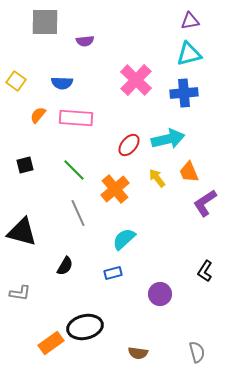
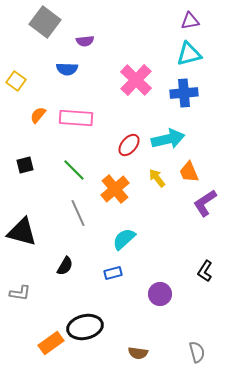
gray square: rotated 36 degrees clockwise
blue semicircle: moved 5 px right, 14 px up
